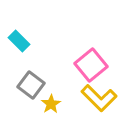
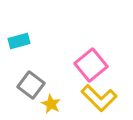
cyan rectangle: rotated 60 degrees counterclockwise
yellow star: rotated 12 degrees counterclockwise
